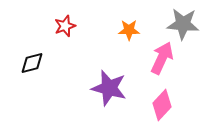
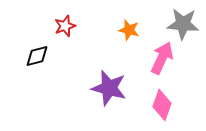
orange star: rotated 15 degrees clockwise
black diamond: moved 5 px right, 7 px up
pink diamond: rotated 24 degrees counterclockwise
